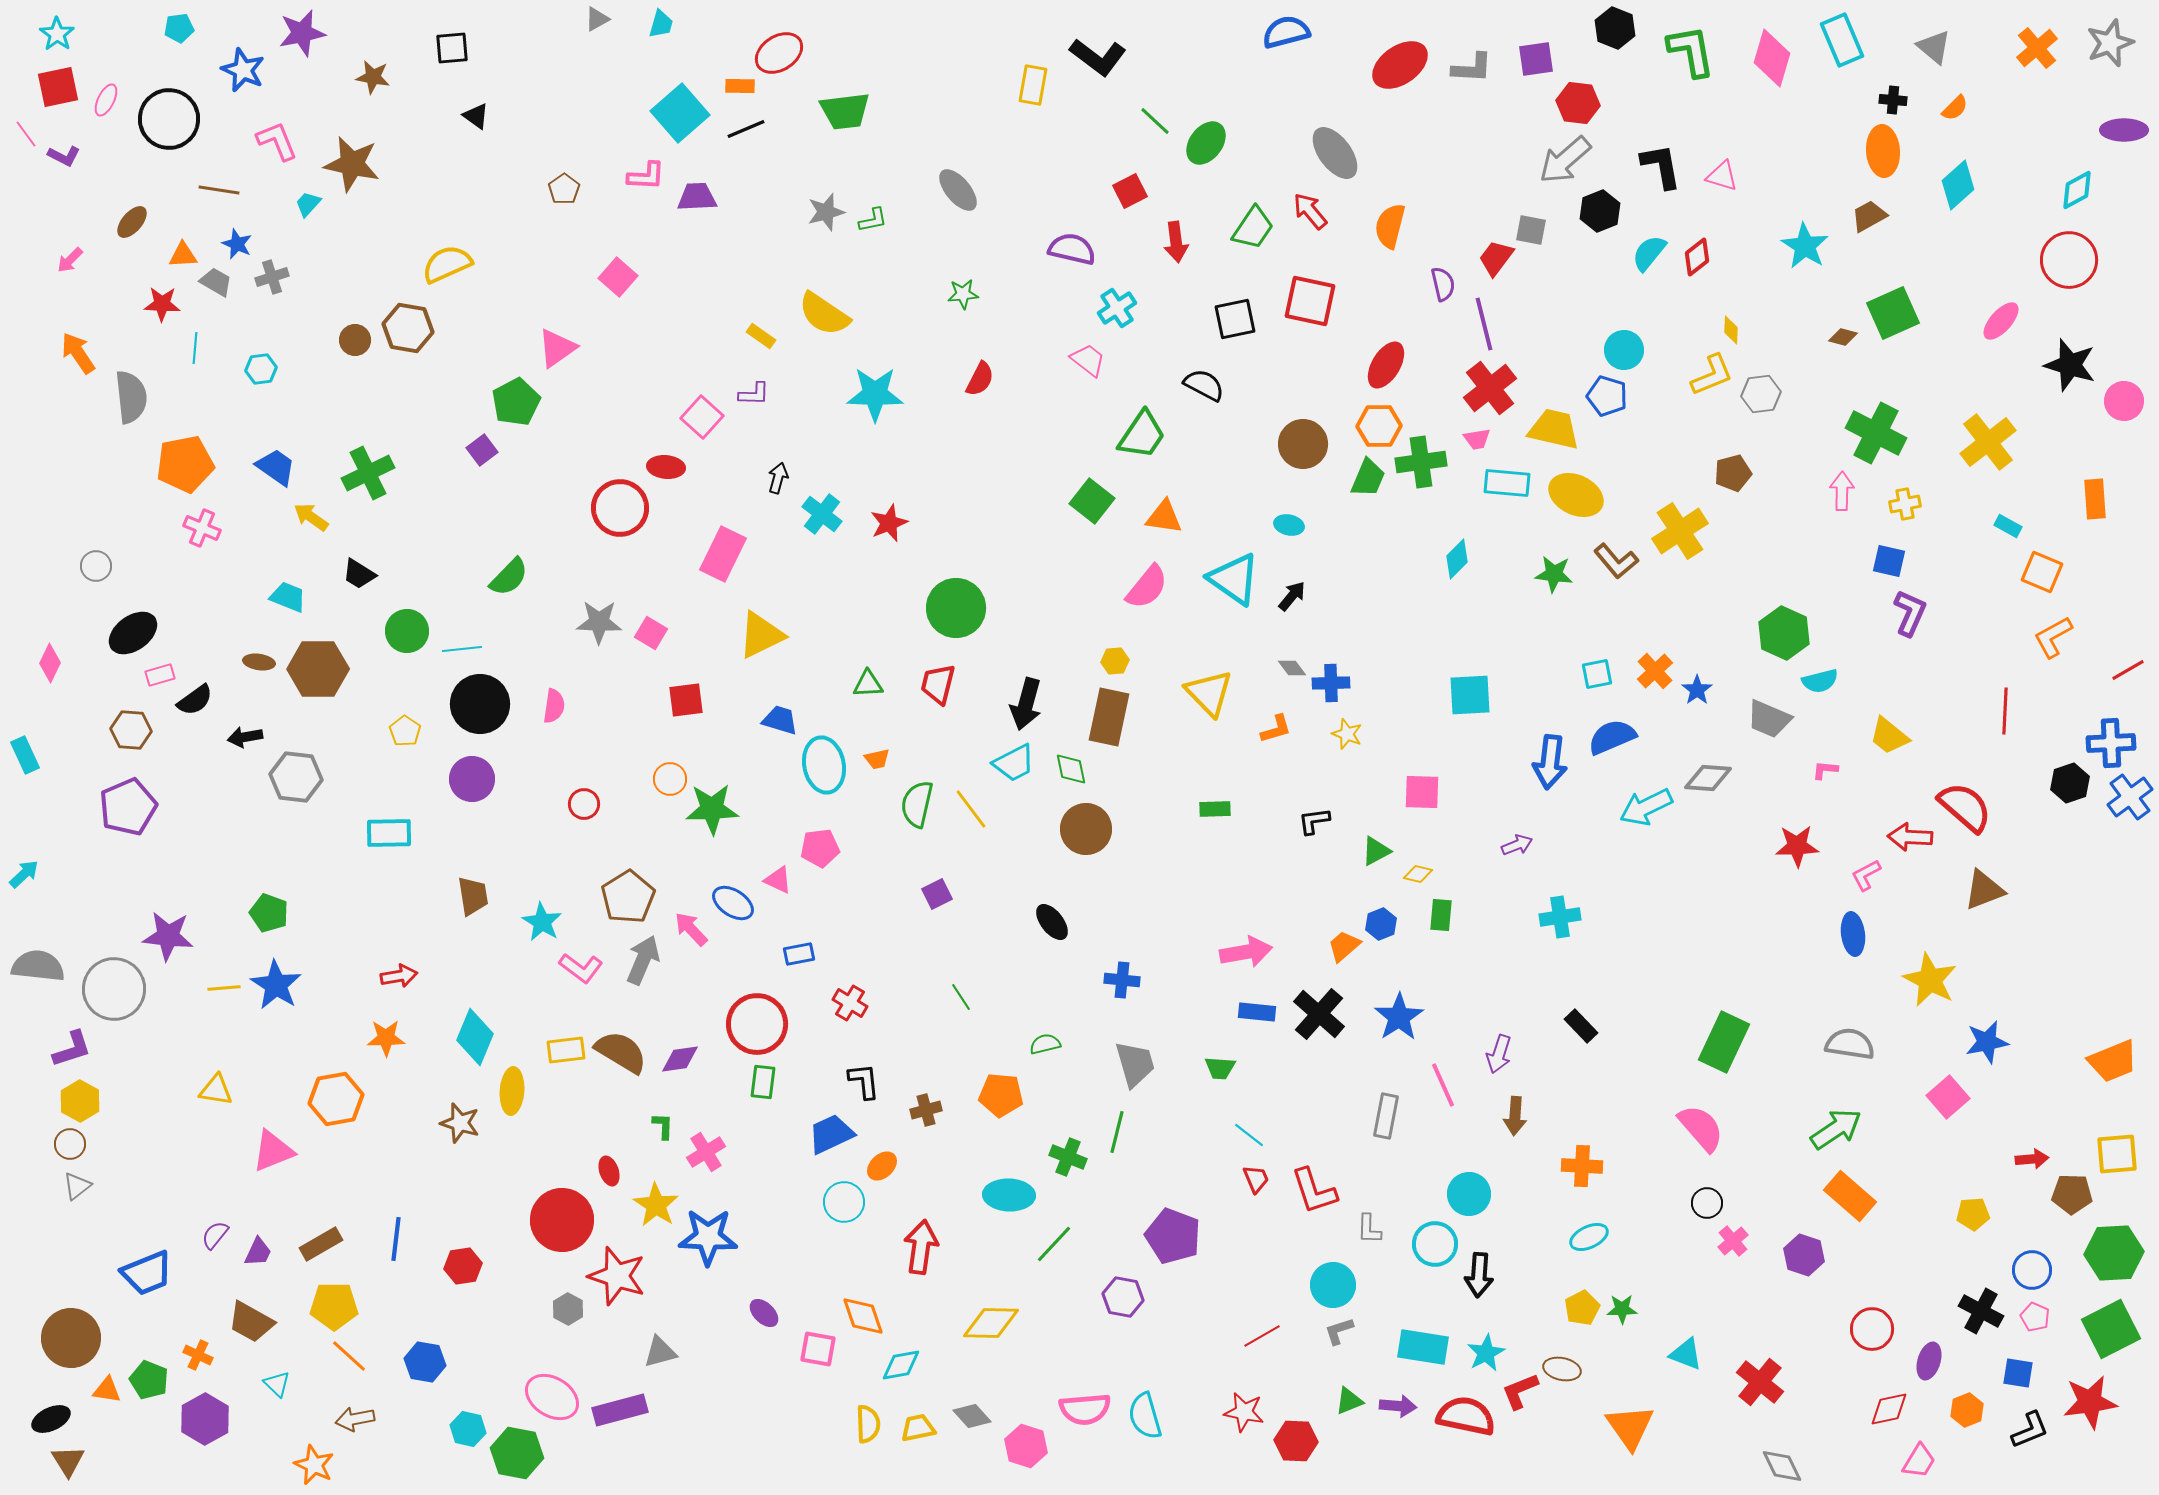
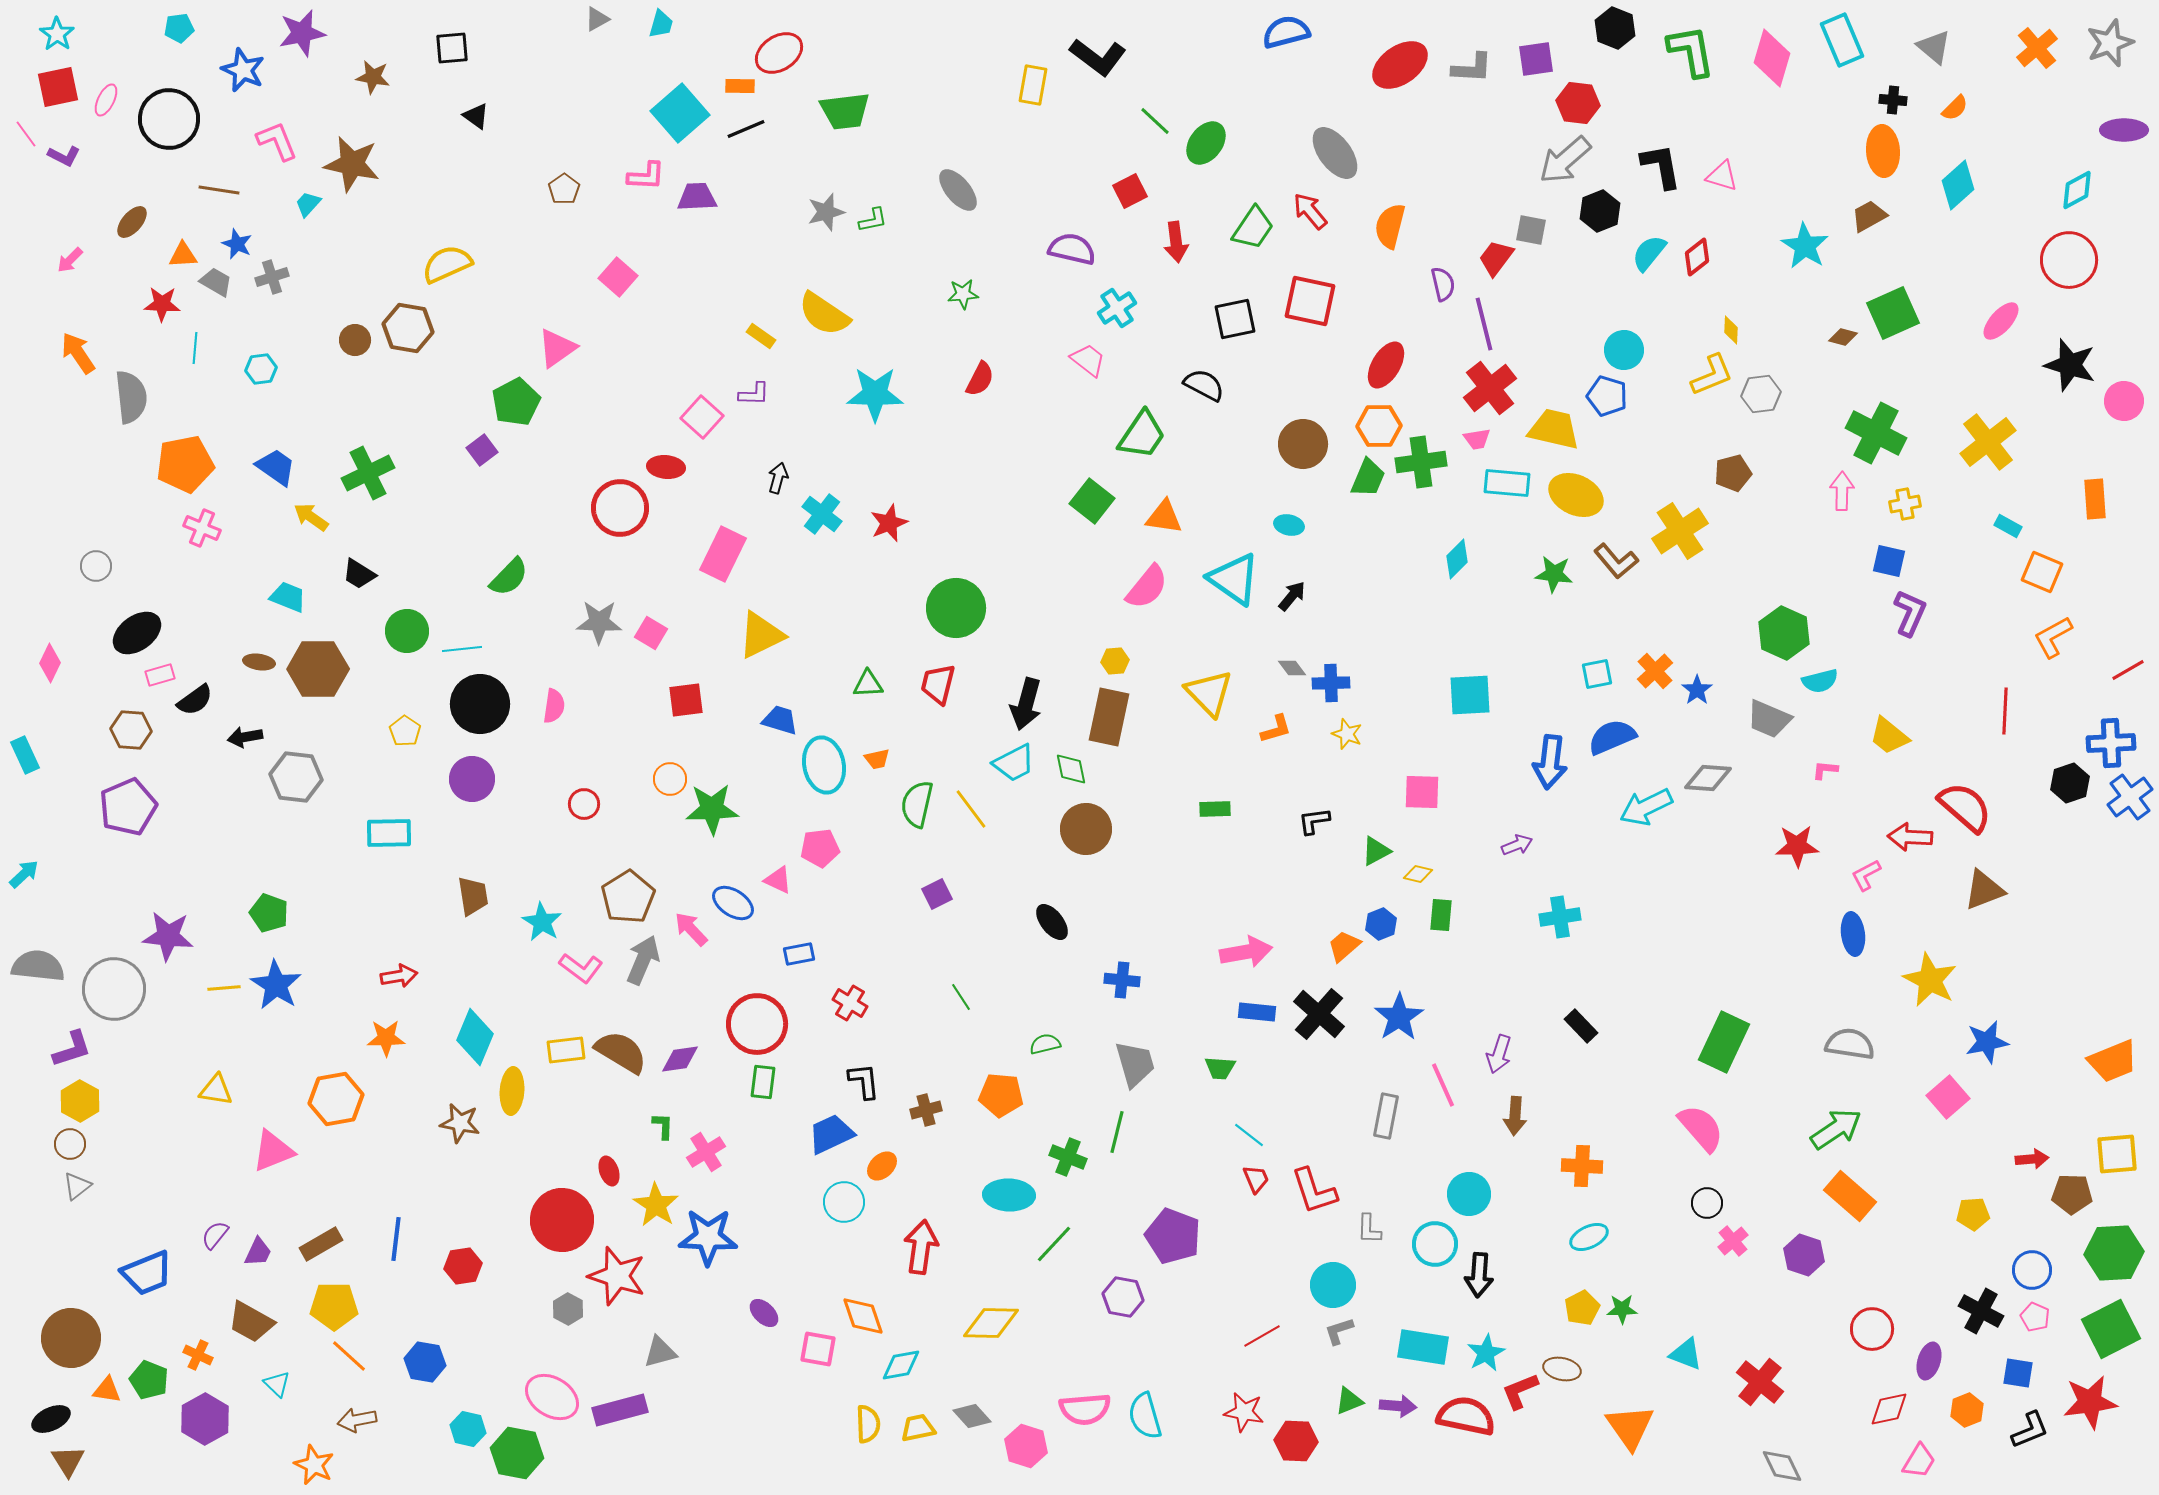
black ellipse at (133, 633): moved 4 px right
brown star at (460, 1123): rotated 6 degrees counterclockwise
brown arrow at (355, 1419): moved 2 px right, 1 px down
